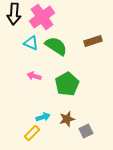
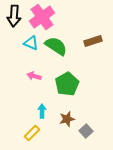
black arrow: moved 2 px down
cyan arrow: moved 1 px left, 6 px up; rotated 72 degrees counterclockwise
gray square: rotated 16 degrees counterclockwise
